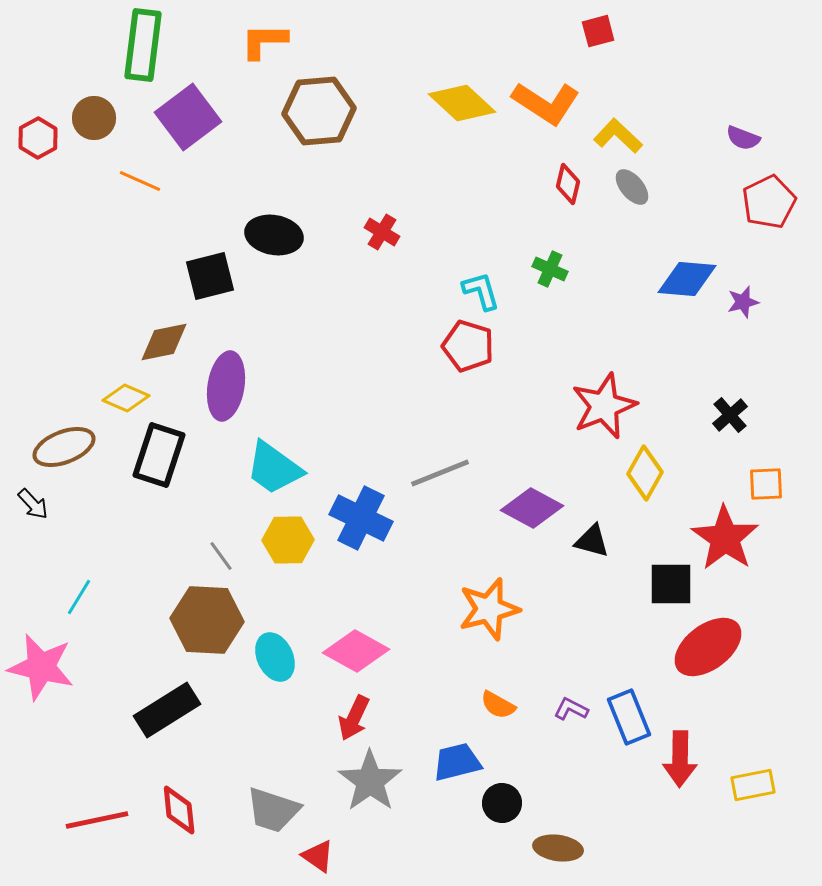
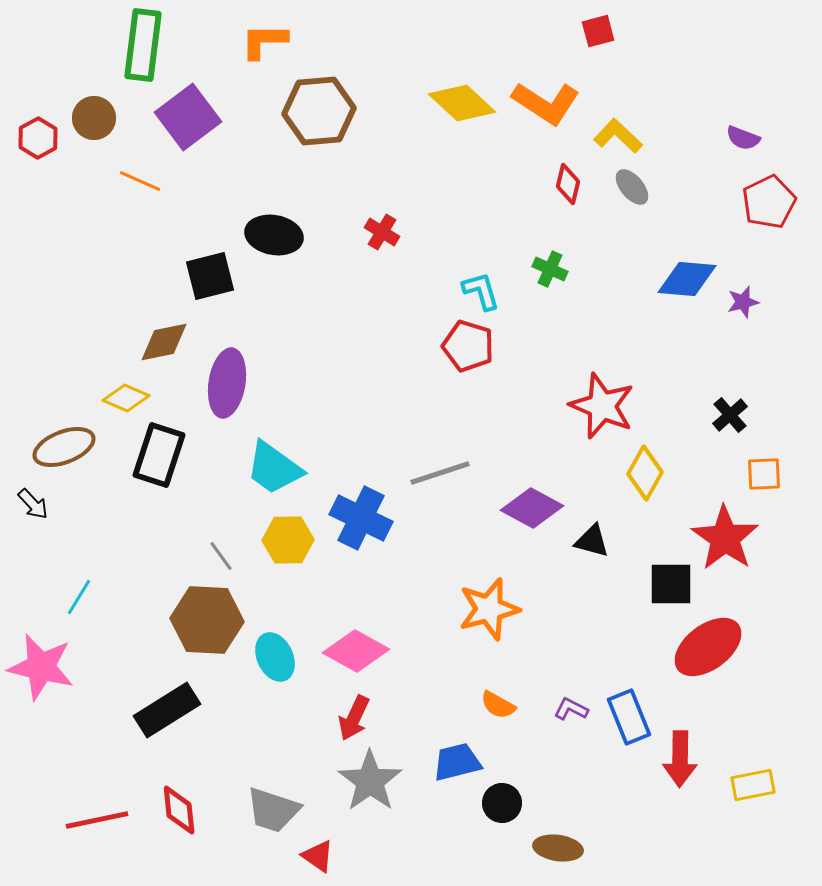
purple ellipse at (226, 386): moved 1 px right, 3 px up
red star at (604, 406): moved 2 px left; rotated 28 degrees counterclockwise
gray line at (440, 473): rotated 4 degrees clockwise
orange square at (766, 484): moved 2 px left, 10 px up
